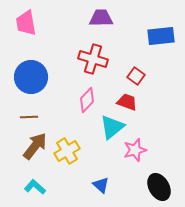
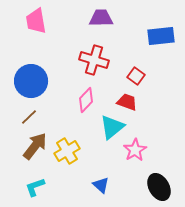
pink trapezoid: moved 10 px right, 2 px up
red cross: moved 1 px right, 1 px down
blue circle: moved 4 px down
pink diamond: moved 1 px left
brown line: rotated 42 degrees counterclockwise
pink star: rotated 15 degrees counterclockwise
cyan L-shape: rotated 60 degrees counterclockwise
